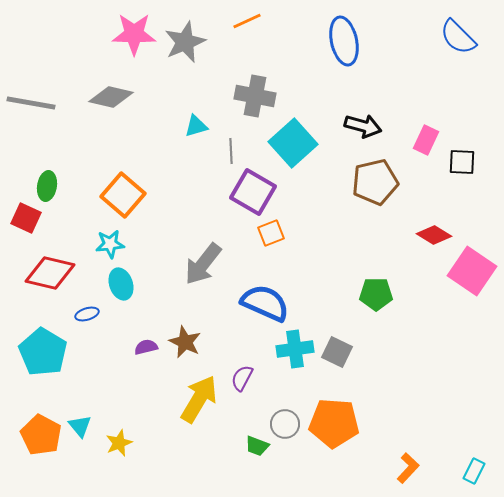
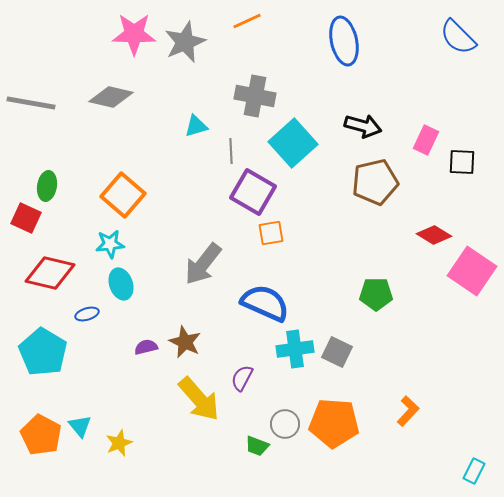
orange square at (271, 233): rotated 12 degrees clockwise
yellow arrow at (199, 399): rotated 108 degrees clockwise
orange L-shape at (408, 468): moved 57 px up
